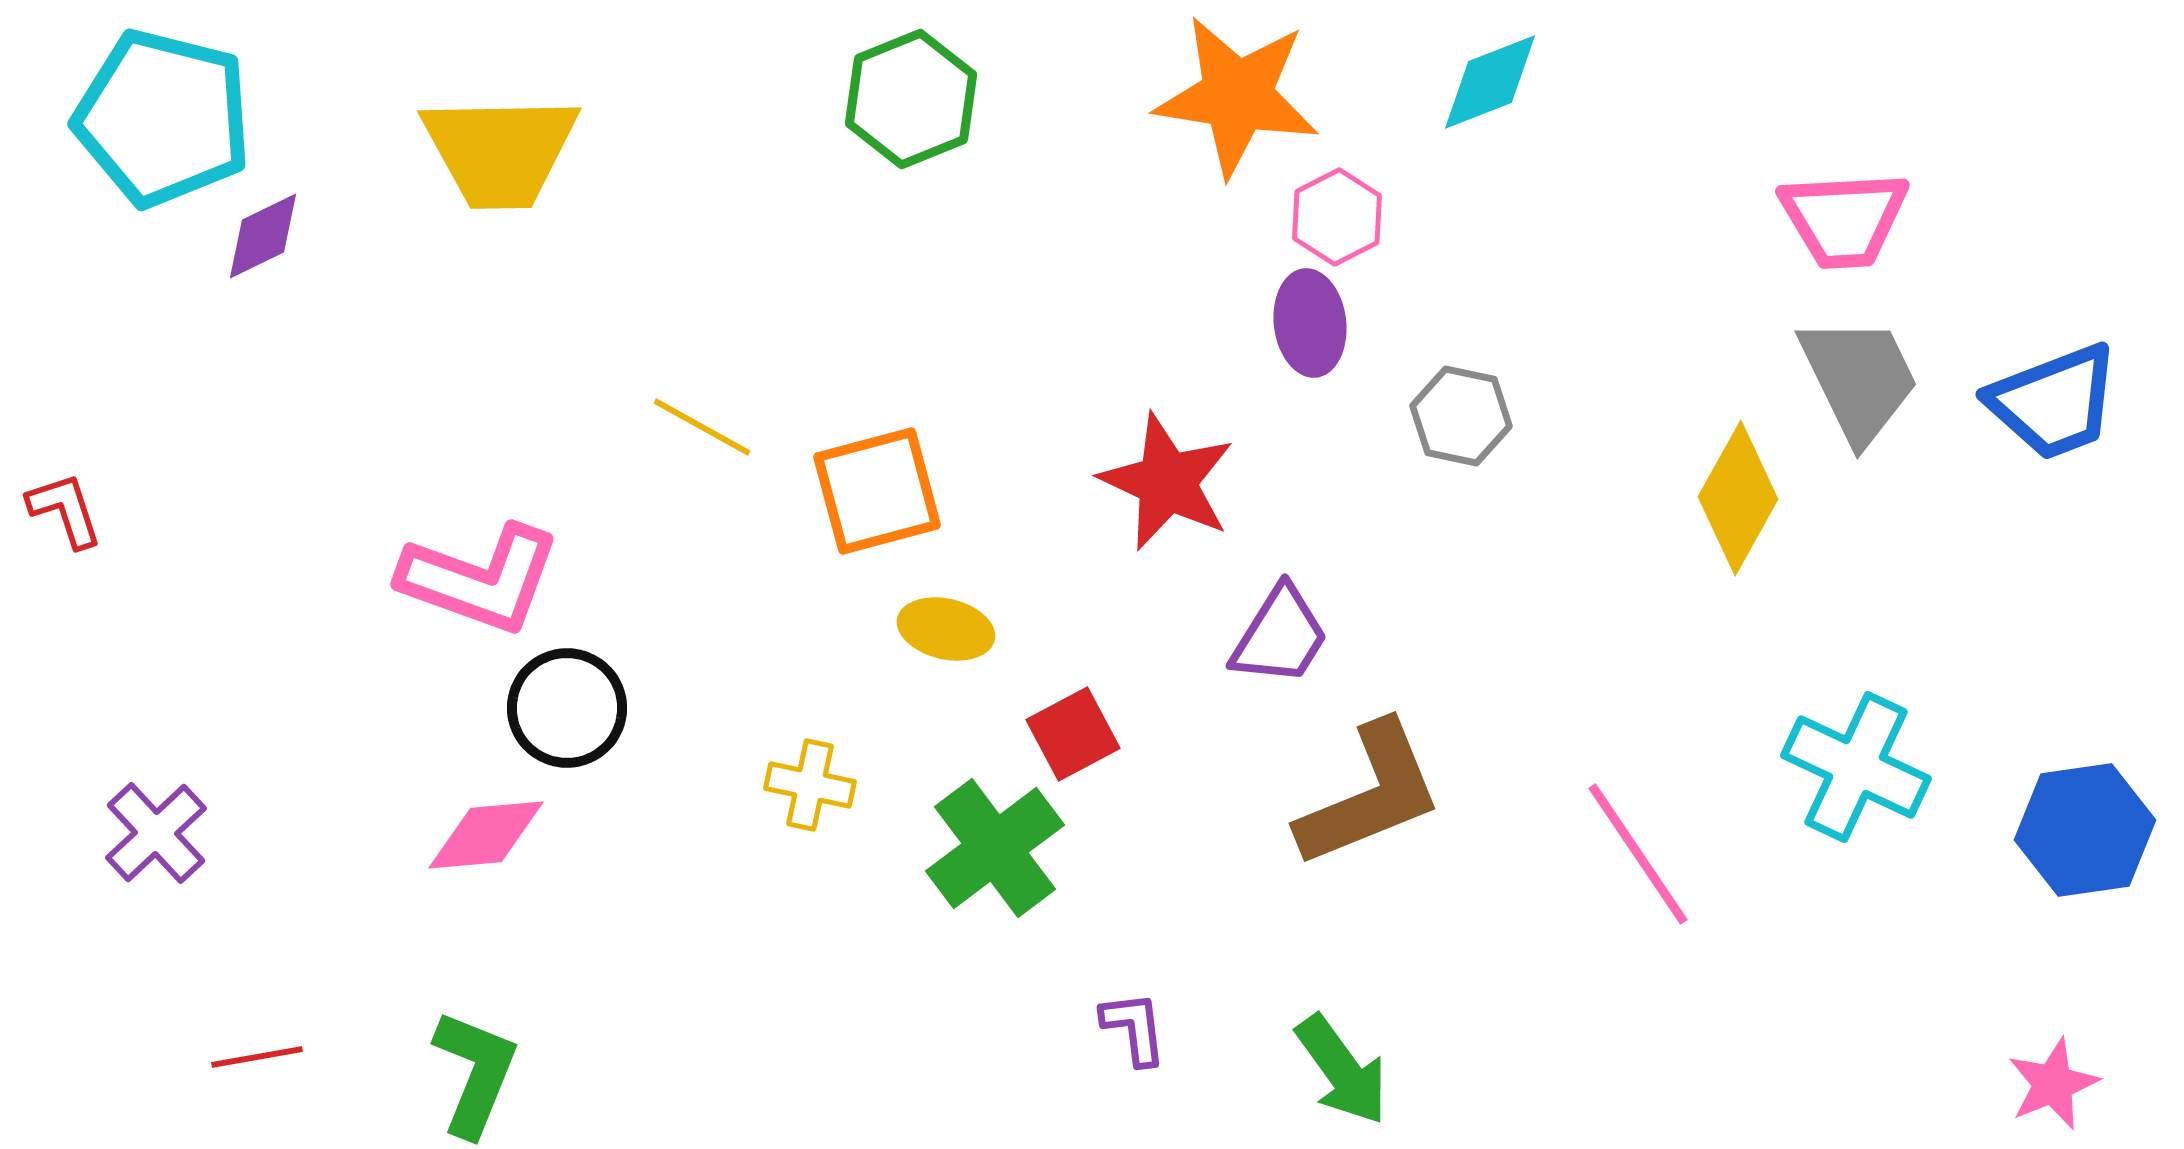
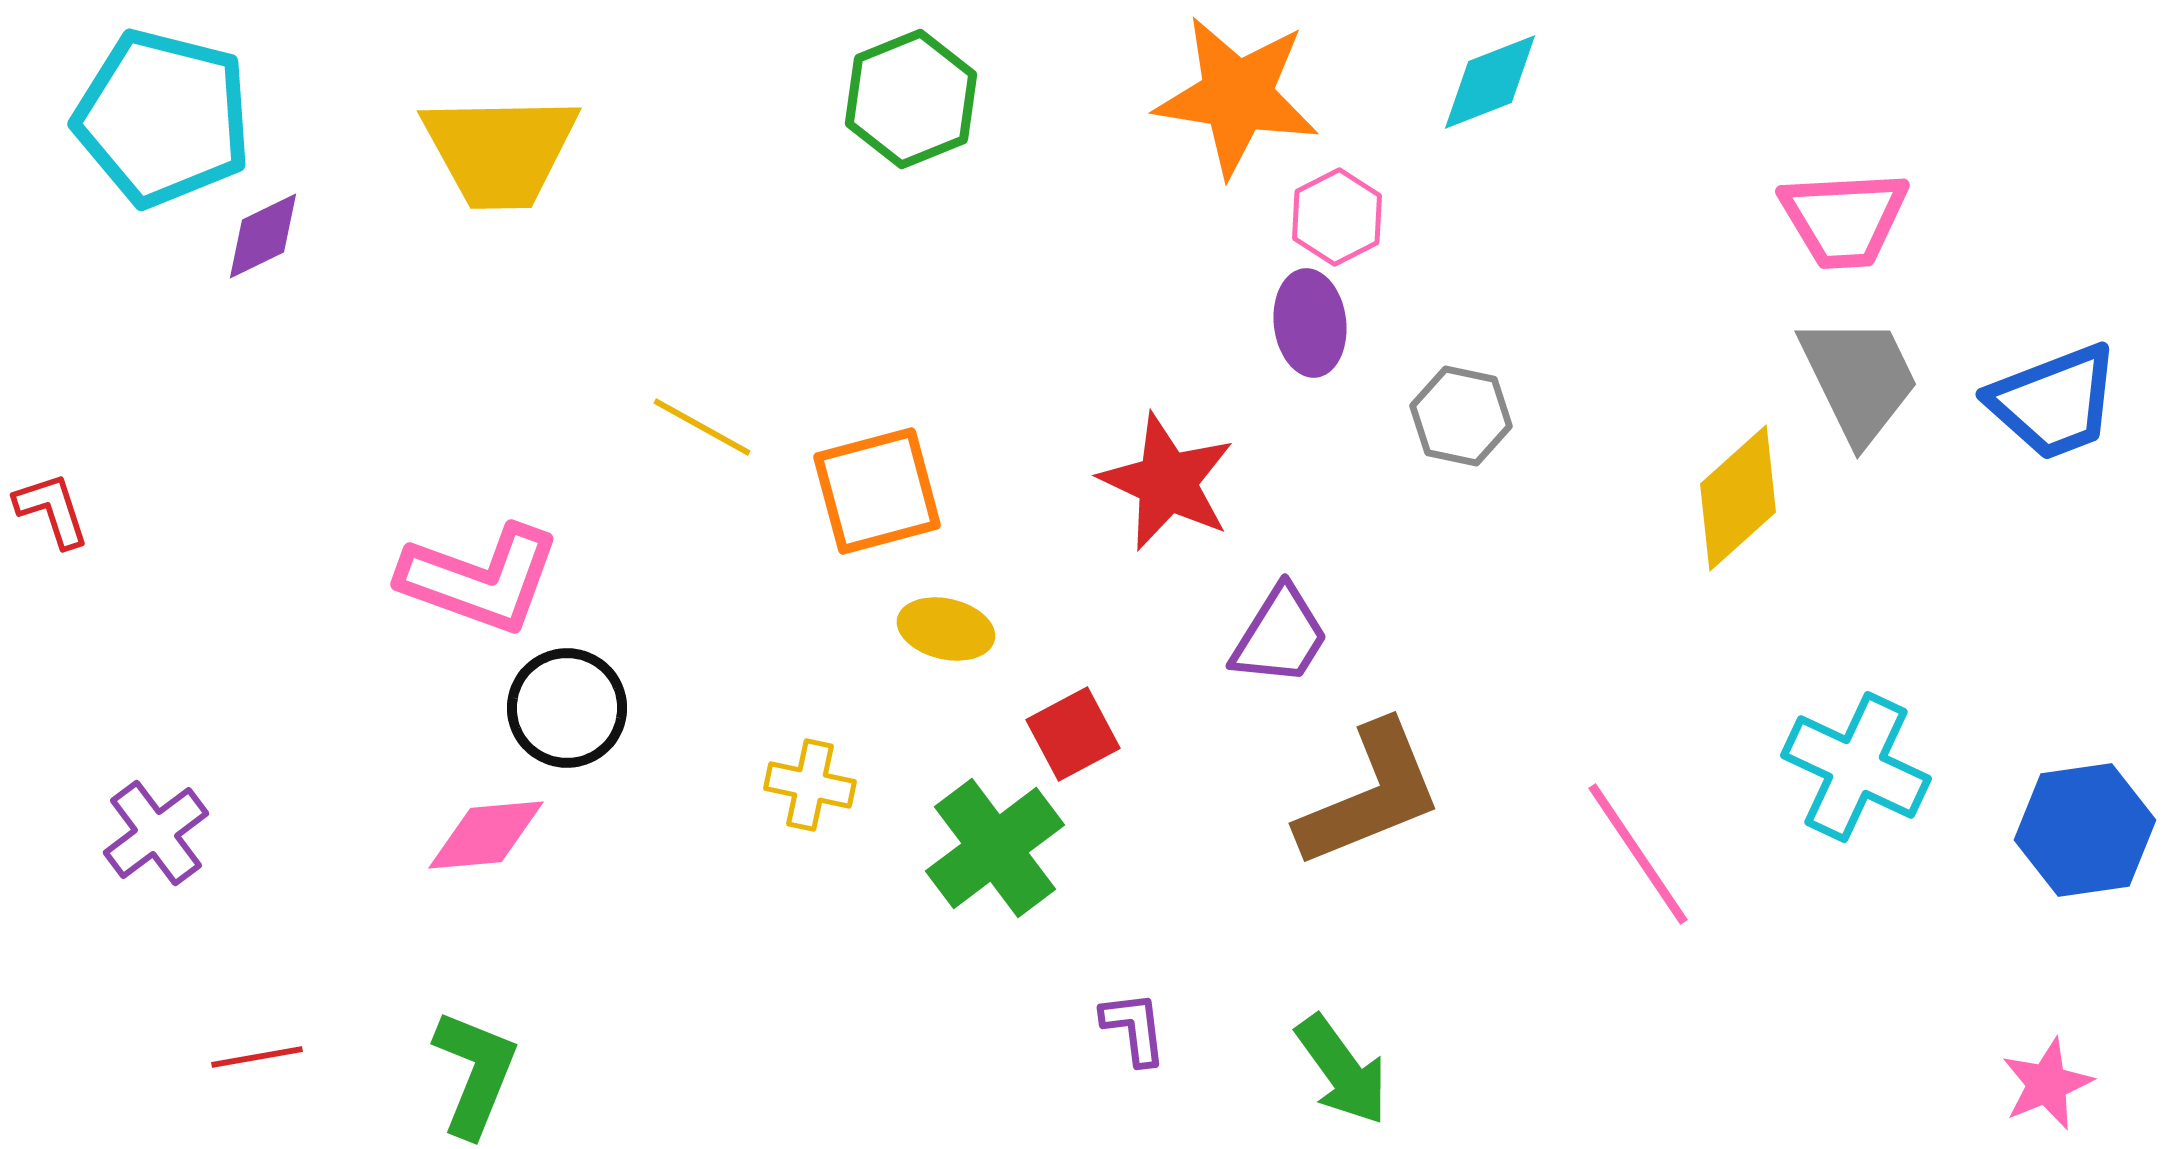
yellow diamond: rotated 19 degrees clockwise
red L-shape: moved 13 px left
purple cross: rotated 6 degrees clockwise
pink star: moved 6 px left
